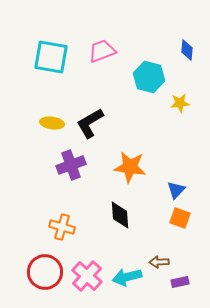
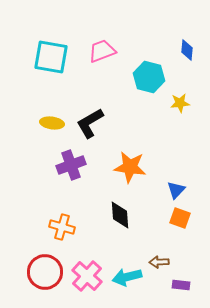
purple rectangle: moved 1 px right, 3 px down; rotated 18 degrees clockwise
